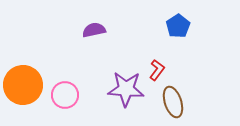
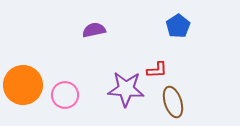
red L-shape: rotated 50 degrees clockwise
